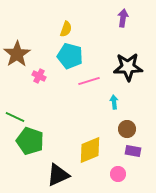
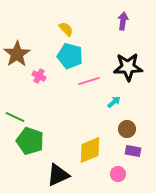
purple arrow: moved 3 px down
yellow semicircle: rotated 63 degrees counterclockwise
cyan arrow: rotated 56 degrees clockwise
